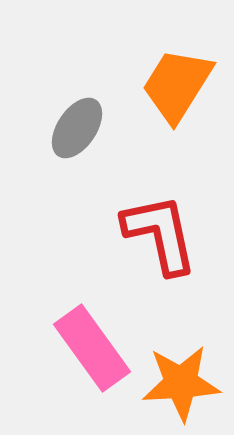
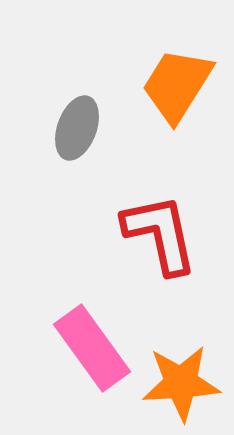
gray ellipse: rotated 14 degrees counterclockwise
